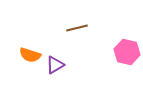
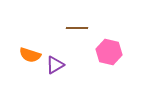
brown line: rotated 15 degrees clockwise
pink hexagon: moved 18 px left
